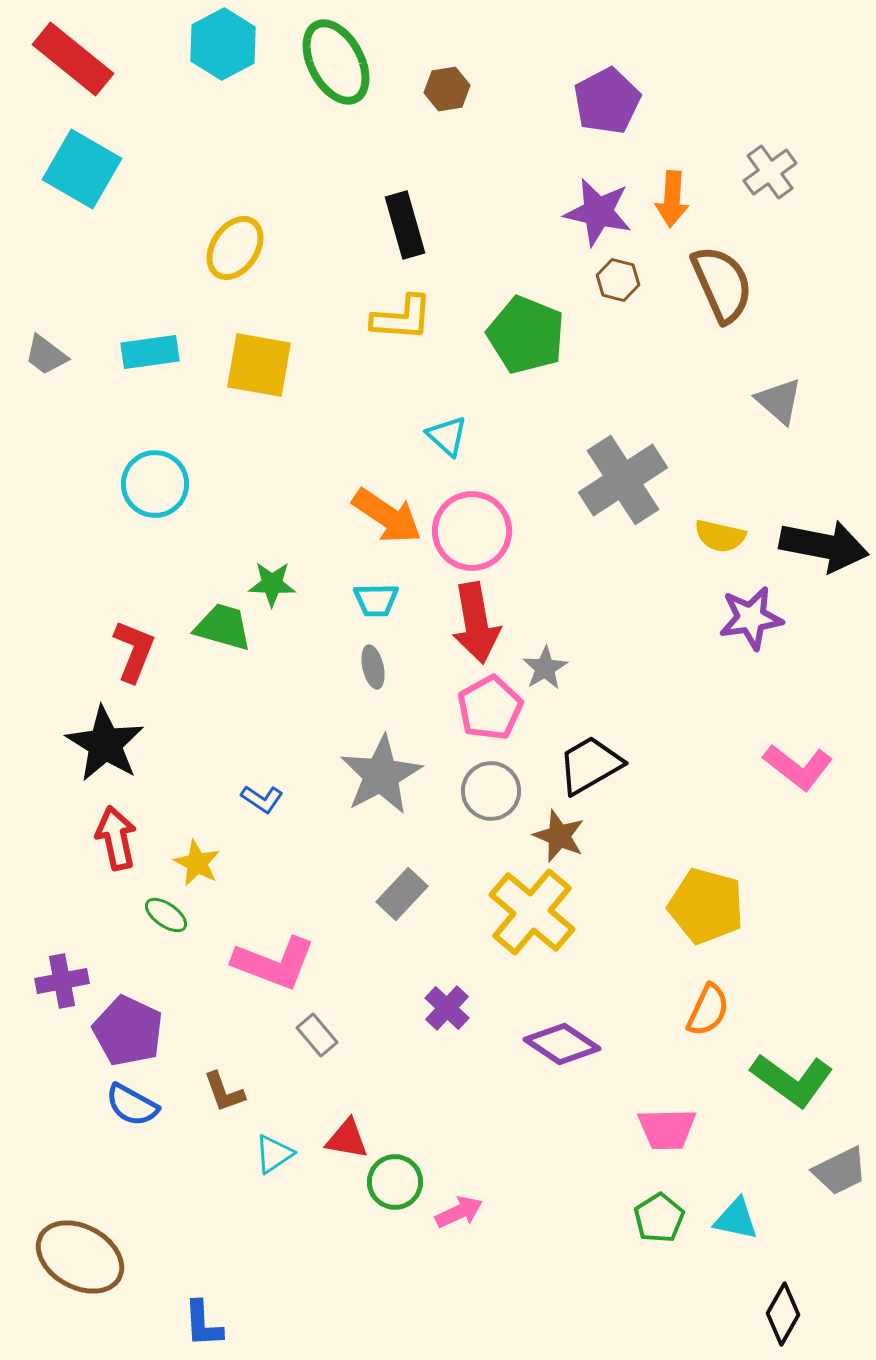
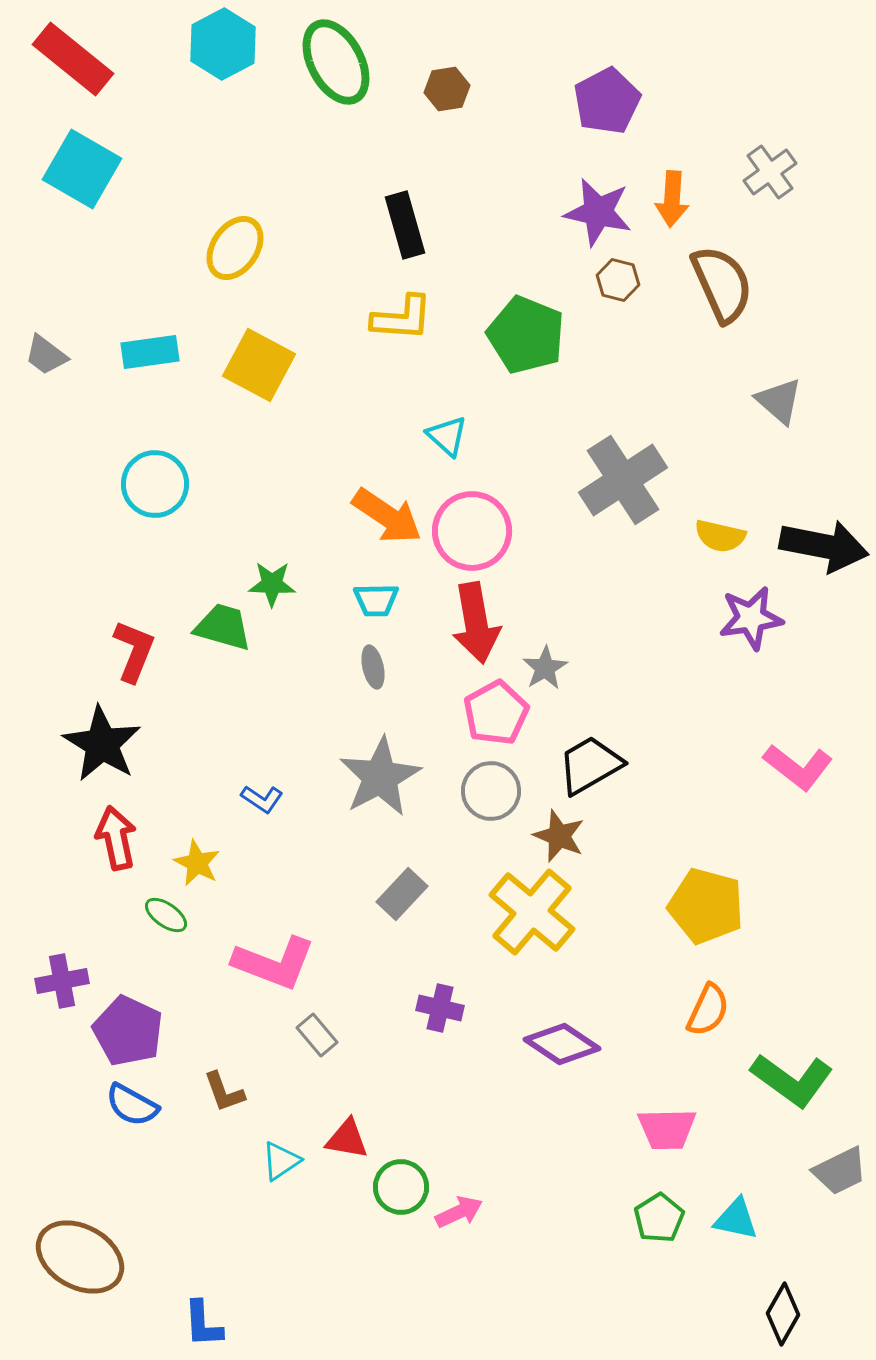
yellow square at (259, 365): rotated 18 degrees clockwise
pink pentagon at (490, 708): moved 6 px right, 5 px down
black star at (105, 744): moved 3 px left
gray star at (381, 775): moved 1 px left, 2 px down
purple cross at (447, 1008): moved 7 px left; rotated 30 degrees counterclockwise
cyan triangle at (274, 1154): moved 7 px right, 7 px down
green circle at (395, 1182): moved 6 px right, 5 px down
